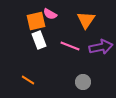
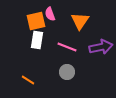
pink semicircle: rotated 40 degrees clockwise
orange triangle: moved 6 px left, 1 px down
white rectangle: moved 2 px left; rotated 30 degrees clockwise
pink line: moved 3 px left, 1 px down
gray circle: moved 16 px left, 10 px up
